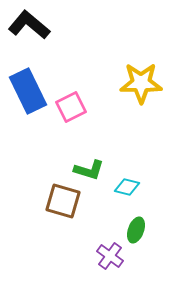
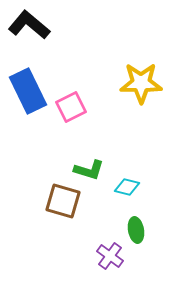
green ellipse: rotated 30 degrees counterclockwise
